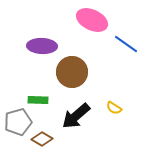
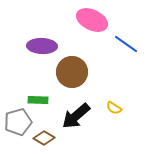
brown diamond: moved 2 px right, 1 px up
